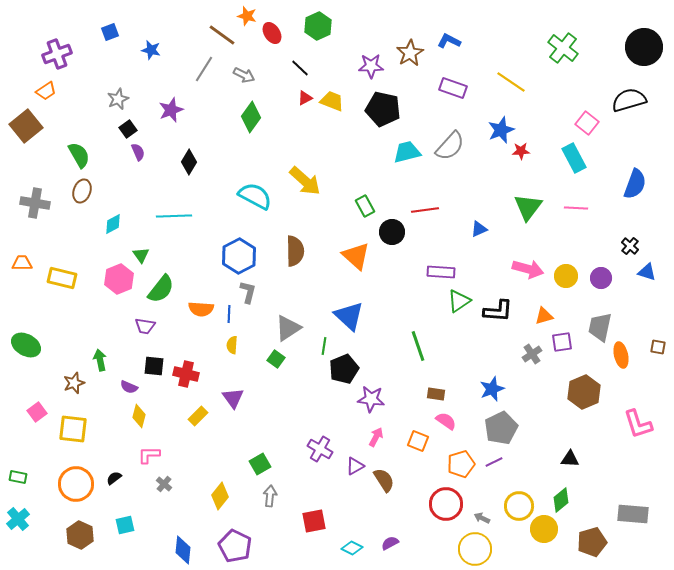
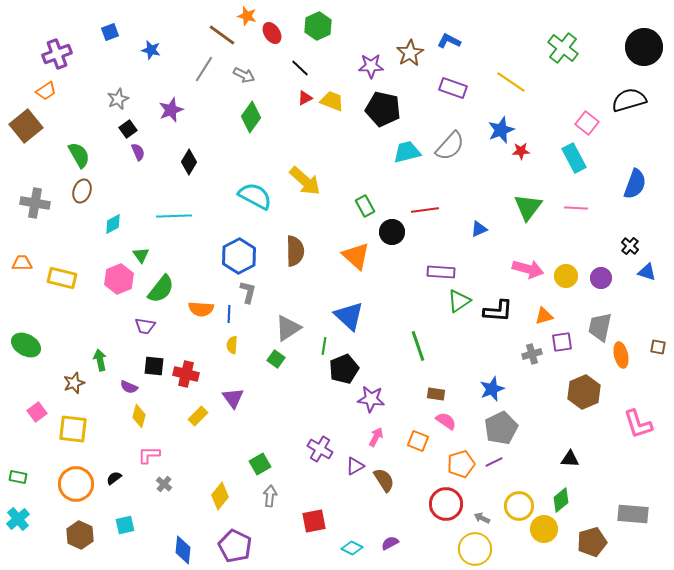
gray cross at (532, 354): rotated 18 degrees clockwise
